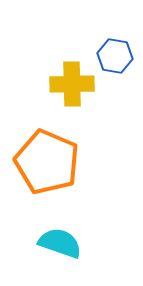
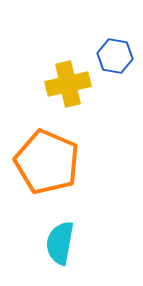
yellow cross: moved 4 px left; rotated 12 degrees counterclockwise
cyan semicircle: rotated 99 degrees counterclockwise
